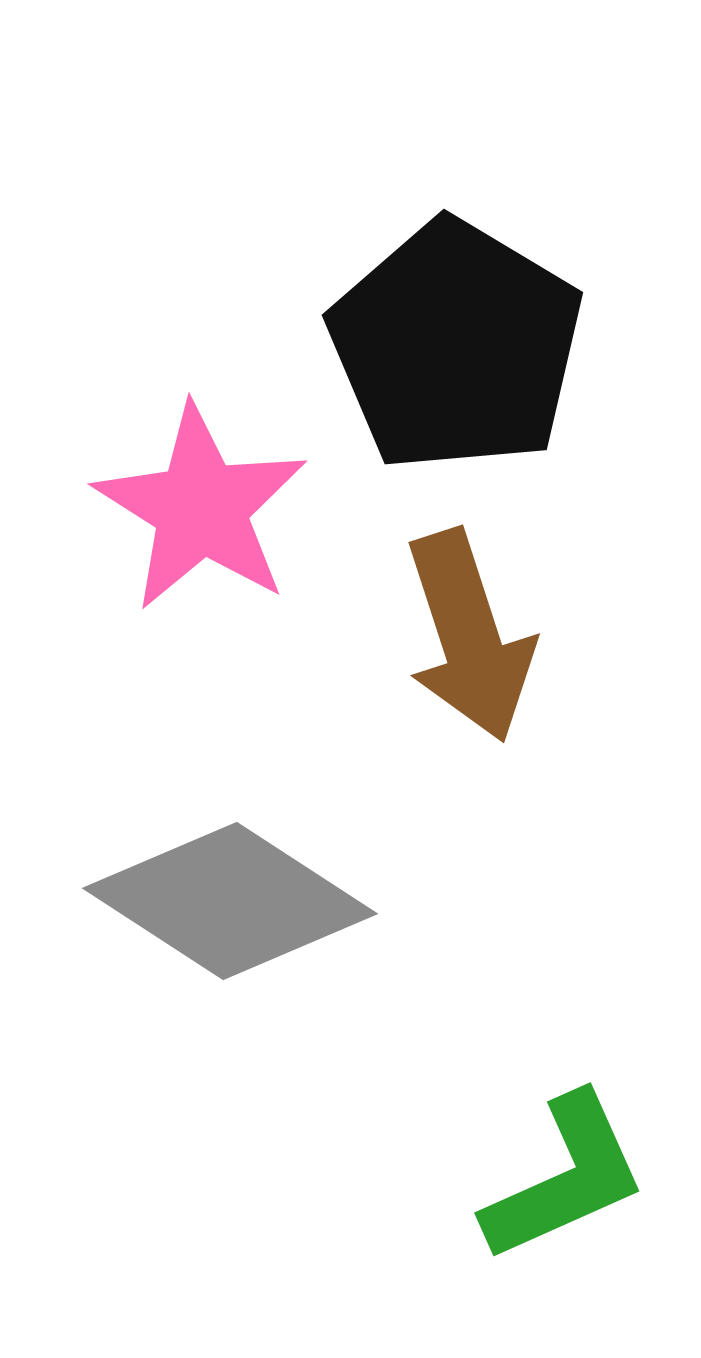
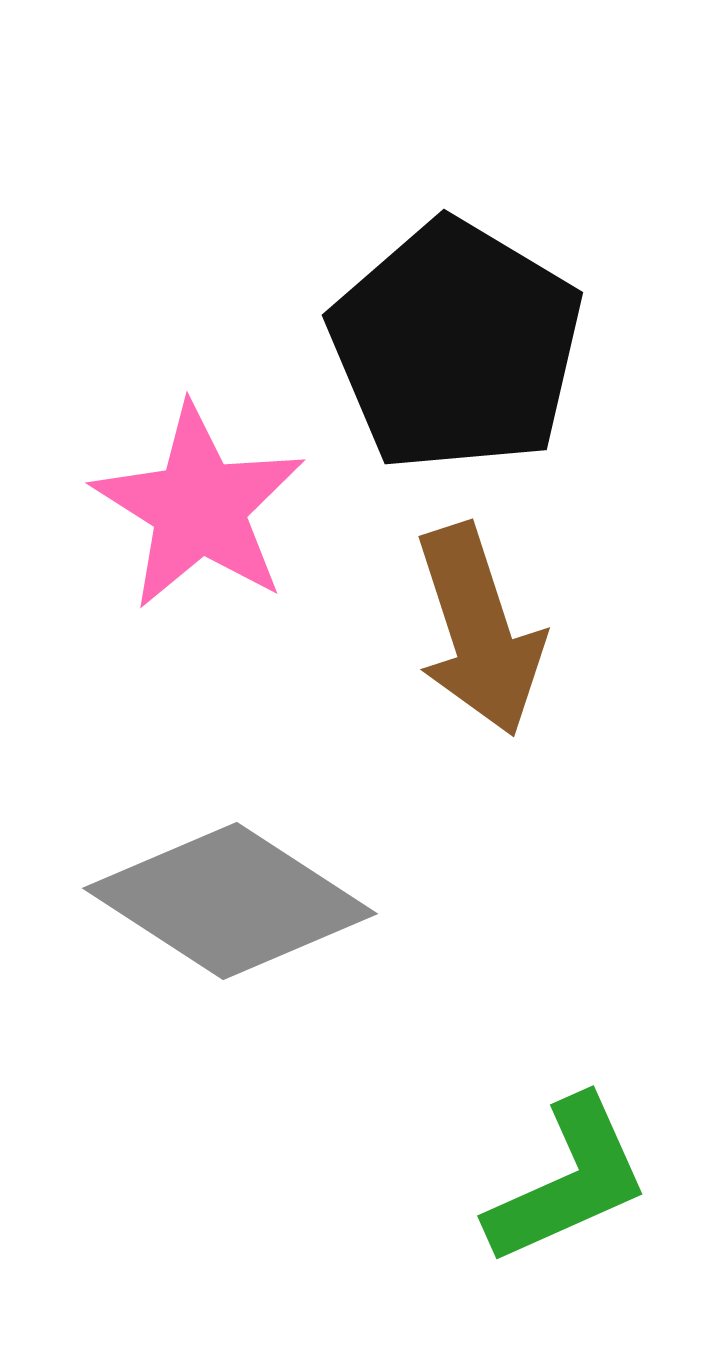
pink star: moved 2 px left, 1 px up
brown arrow: moved 10 px right, 6 px up
green L-shape: moved 3 px right, 3 px down
